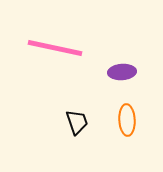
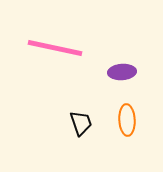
black trapezoid: moved 4 px right, 1 px down
